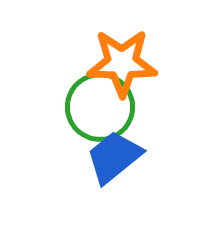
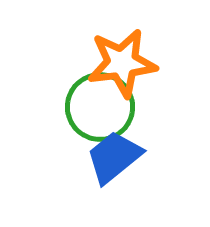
orange star: rotated 8 degrees counterclockwise
